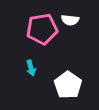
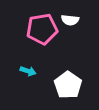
cyan arrow: moved 3 px left, 3 px down; rotated 56 degrees counterclockwise
